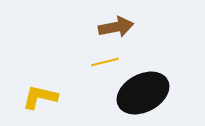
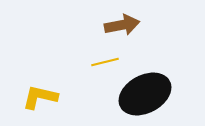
brown arrow: moved 6 px right, 2 px up
black ellipse: moved 2 px right, 1 px down
